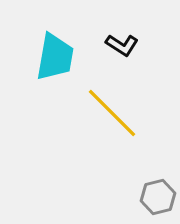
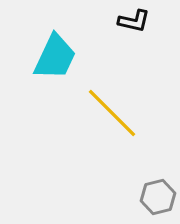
black L-shape: moved 12 px right, 24 px up; rotated 20 degrees counterclockwise
cyan trapezoid: rotated 15 degrees clockwise
